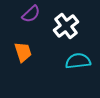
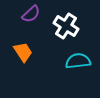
white cross: rotated 20 degrees counterclockwise
orange trapezoid: rotated 15 degrees counterclockwise
